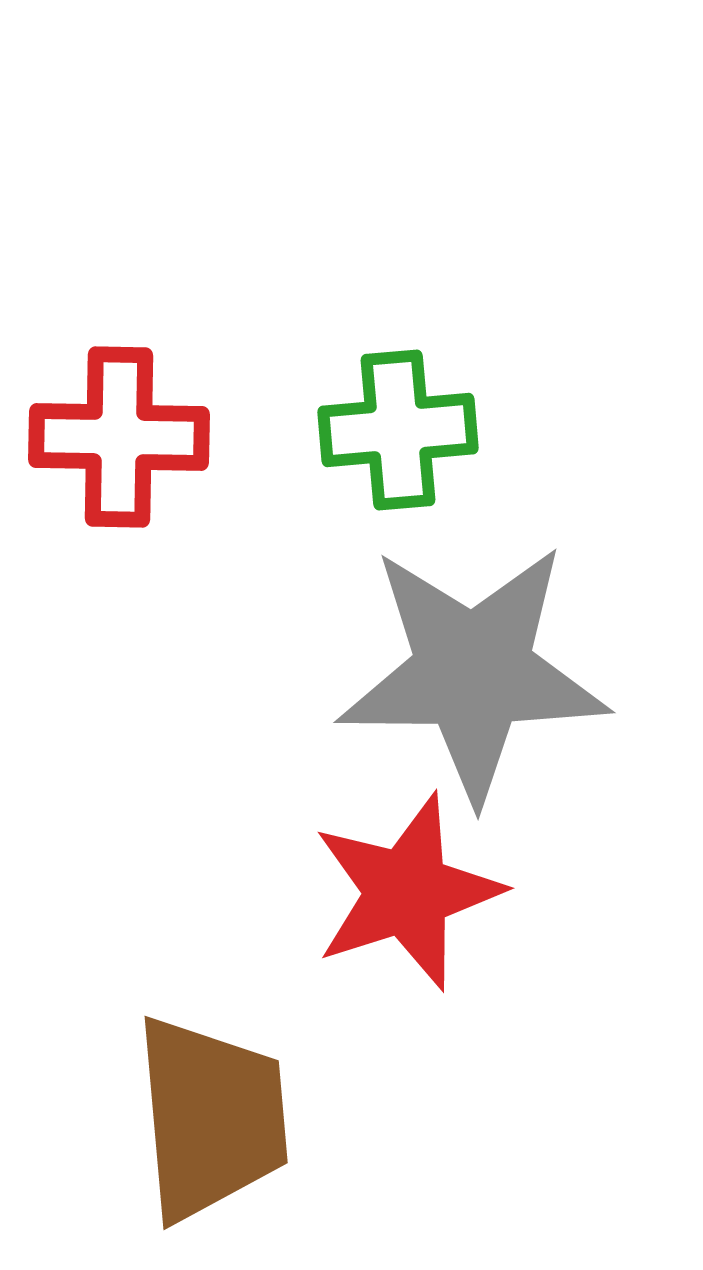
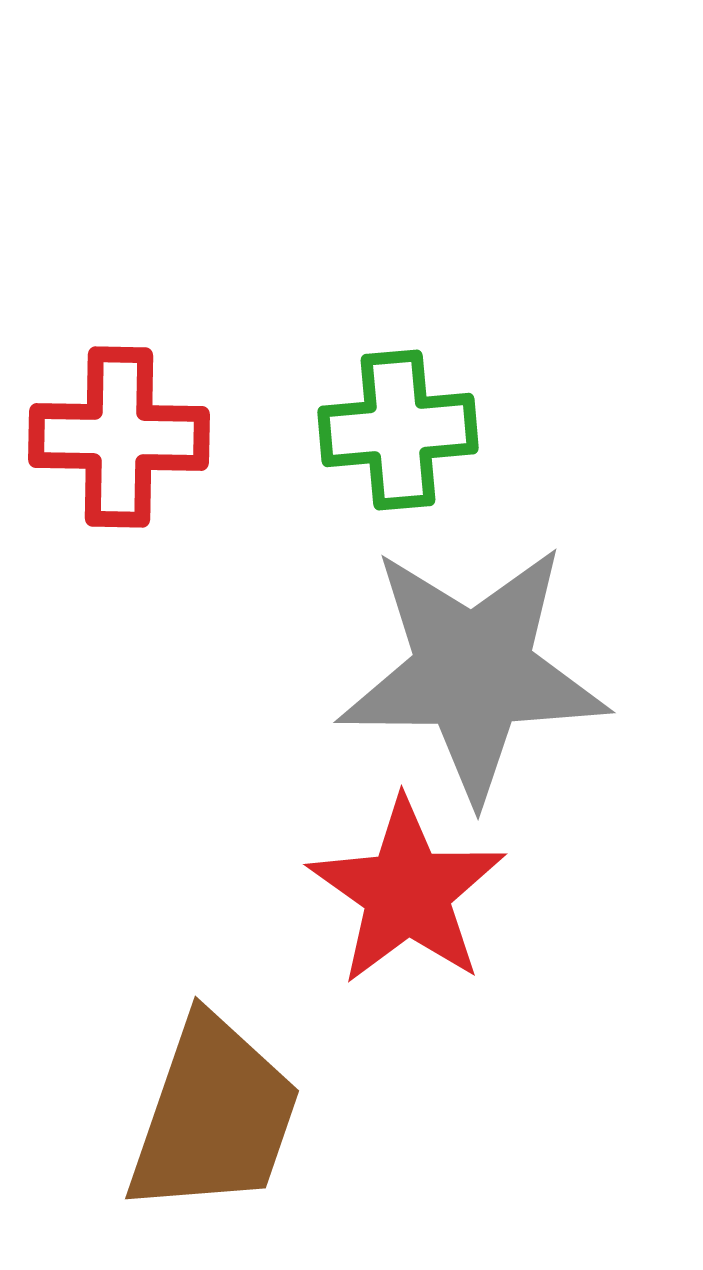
red star: rotated 19 degrees counterclockwise
brown trapezoid: moved 3 px right, 2 px up; rotated 24 degrees clockwise
